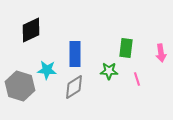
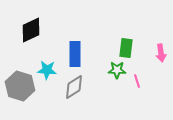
green star: moved 8 px right, 1 px up
pink line: moved 2 px down
